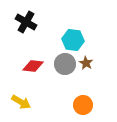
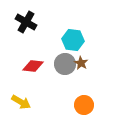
brown star: moved 5 px left
orange circle: moved 1 px right
